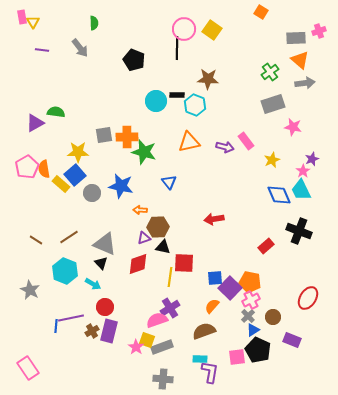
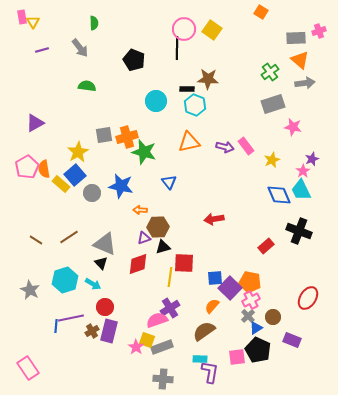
purple line at (42, 50): rotated 24 degrees counterclockwise
black rectangle at (177, 95): moved 10 px right, 6 px up
green semicircle at (56, 112): moved 31 px right, 26 px up
orange cross at (127, 137): rotated 15 degrees counterclockwise
pink rectangle at (246, 141): moved 5 px down
yellow star at (78, 152): rotated 30 degrees counterclockwise
black triangle at (163, 247): rotated 28 degrees counterclockwise
cyan hexagon at (65, 271): moved 9 px down; rotated 20 degrees clockwise
blue triangle at (253, 330): moved 3 px right, 2 px up
brown semicircle at (204, 331): rotated 15 degrees counterclockwise
